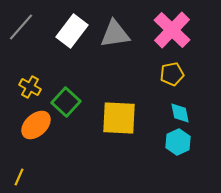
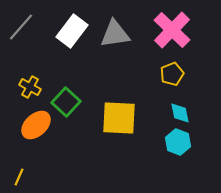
yellow pentagon: rotated 10 degrees counterclockwise
cyan hexagon: rotated 15 degrees counterclockwise
